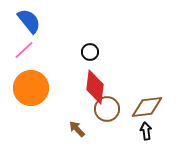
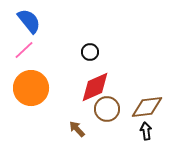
red diamond: rotated 60 degrees clockwise
